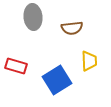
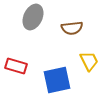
gray ellipse: rotated 30 degrees clockwise
yellow trapezoid: rotated 25 degrees counterclockwise
blue square: rotated 20 degrees clockwise
